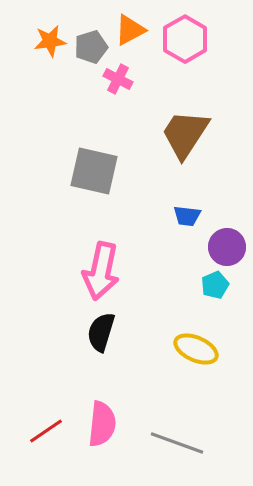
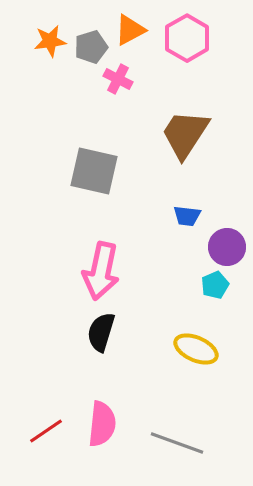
pink hexagon: moved 2 px right, 1 px up
